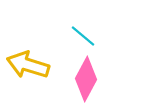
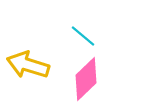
pink diamond: rotated 18 degrees clockwise
